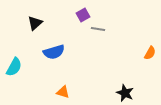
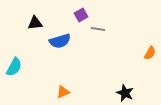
purple square: moved 2 px left
black triangle: rotated 35 degrees clockwise
blue semicircle: moved 6 px right, 11 px up
orange triangle: rotated 40 degrees counterclockwise
